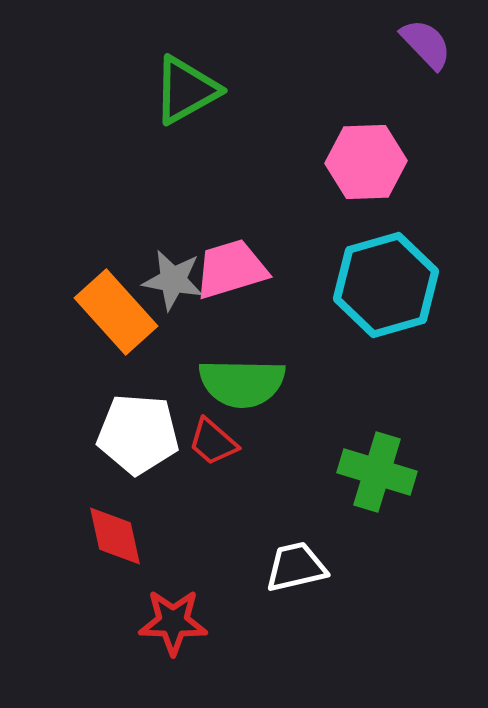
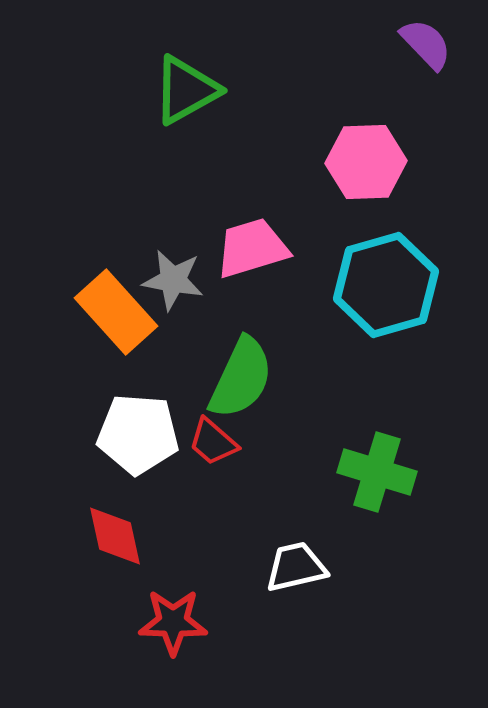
pink trapezoid: moved 21 px right, 21 px up
green semicircle: moved 1 px left, 5 px up; rotated 66 degrees counterclockwise
